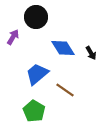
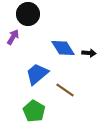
black circle: moved 8 px left, 3 px up
black arrow: moved 2 px left; rotated 56 degrees counterclockwise
